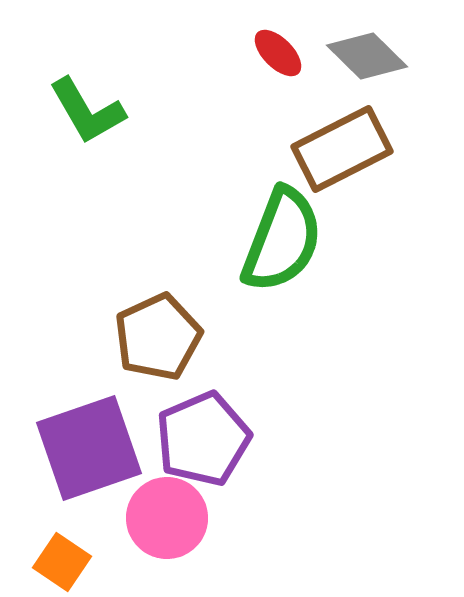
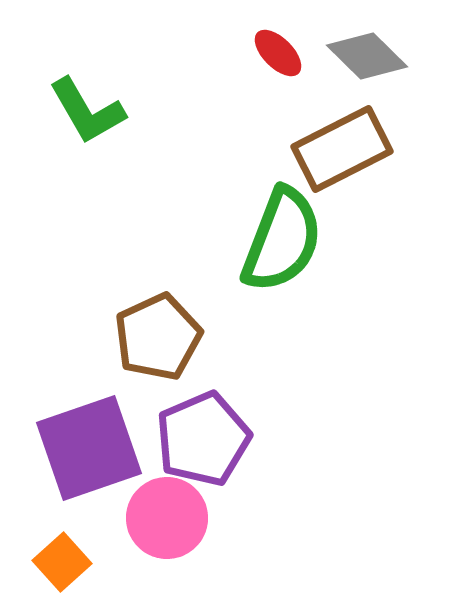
orange square: rotated 14 degrees clockwise
